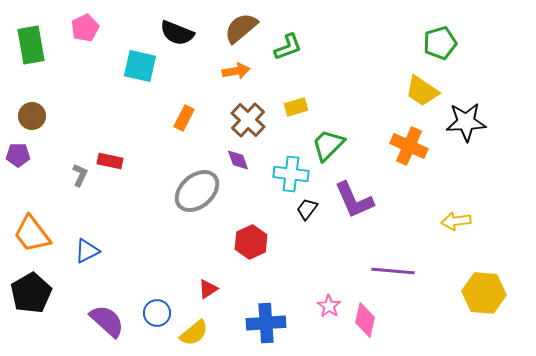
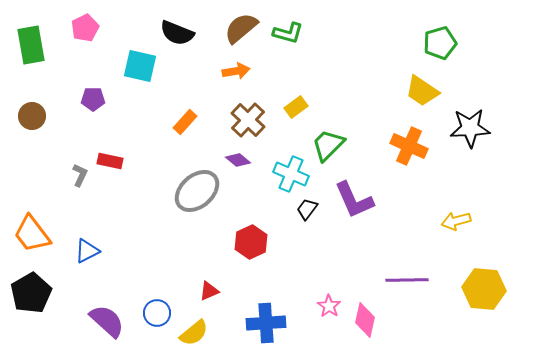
green L-shape: moved 14 px up; rotated 36 degrees clockwise
yellow rectangle: rotated 20 degrees counterclockwise
orange rectangle: moved 1 px right, 4 px down; rotated 15 degrees clockwise
black star: moved 4 px right, 6 px down
purple pentagon: moved 75 px right, 56 px up
purple diamond: rotated 30 degrees counterclockwise
cyan cross: rotated 16 degrees clockwise
yellow arrow: rotated 8 degrees counterclockwise
purple line: moved 14 px right, 9 px down; rotated 6 degrees counterclockwise
red triangle: moved 1 px right, 2 px down; rotated 10 degrees clockwise
yellow hexagon: moved 4 px up
